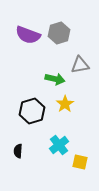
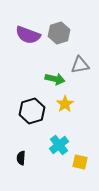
black semicircle: moved 3 px right, 7 px down
